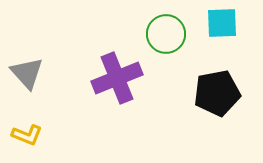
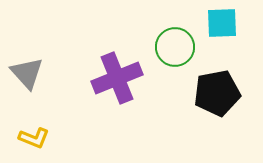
green circle: moved 9 px right, 13 px down
yellow L-shape: moved 7 px right, 3 px down
